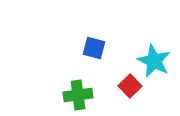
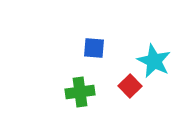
blue square: rotated 10 degrees counterclockwise
green cross: moved 2 px right, 3 px up
